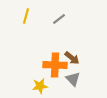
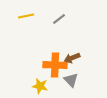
yellow line: rotated 63 degrees clockwise
brown arrow: rotated 119 degrees clockwise
gray triangle: moved 2 px left, 1 px down
yellow star: rotated 21 degrees clockwise
